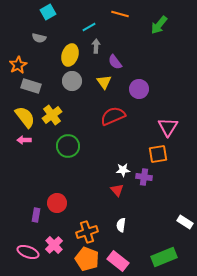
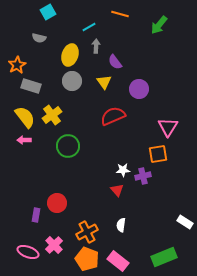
orange star: moved 1 px left
purple cross: moved 1 px left, 1 px up; rotated 21 degrees counterclockwise
orange cross: rotated 10 degrees counterclockwise
